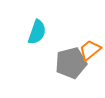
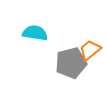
cyan semicircle: moved 2 px left, 1 px down; rotated 100 degrees counterclockwise
